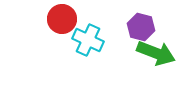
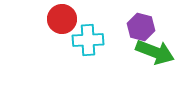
cyan cross: rotated 28 degrees counterclockwise
green arrow: moved 1 px left, 1 px up
